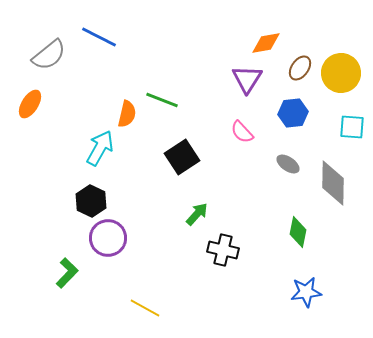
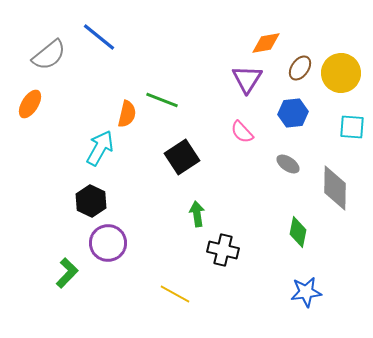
blue line: rotated 12 degrees clockwise
gray diamond: moved 2 px right, 5 px down
green arrow: rotated 50 degrees counterclockwise
purple circle: moved 5 px down
yellow line: moved 30 px right, 14 px up
